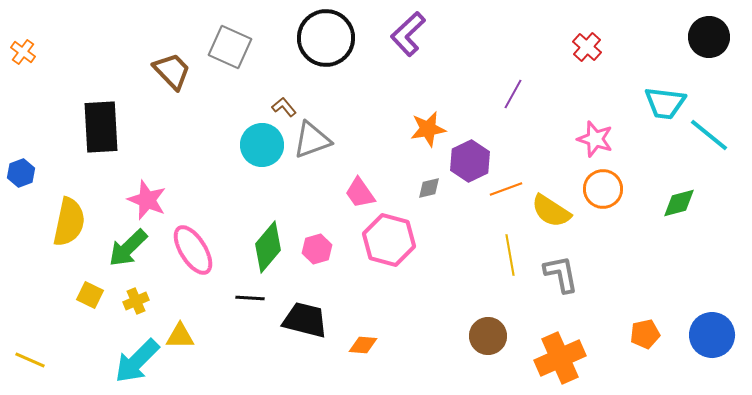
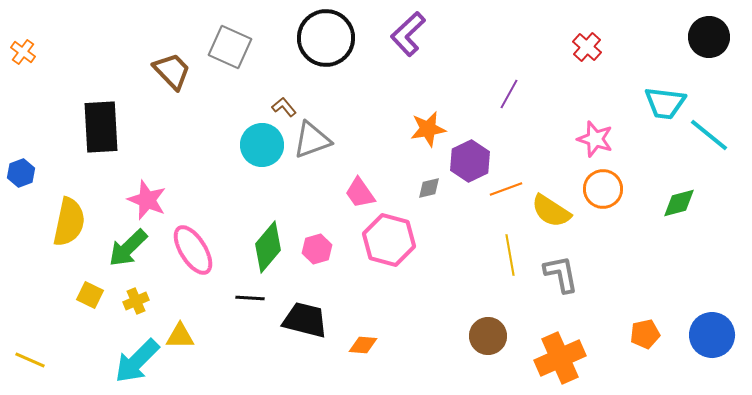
purple line at (513, 94): moved 4 px left
